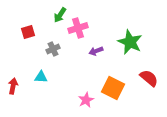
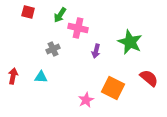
pink cross: rotated 30 degrees clockwise
red square: moved 20 px up; rotated 32 degrees clockwise
purple arrow: rotated 56 degrees counterclockwise
red arrow: moved 10 px up
